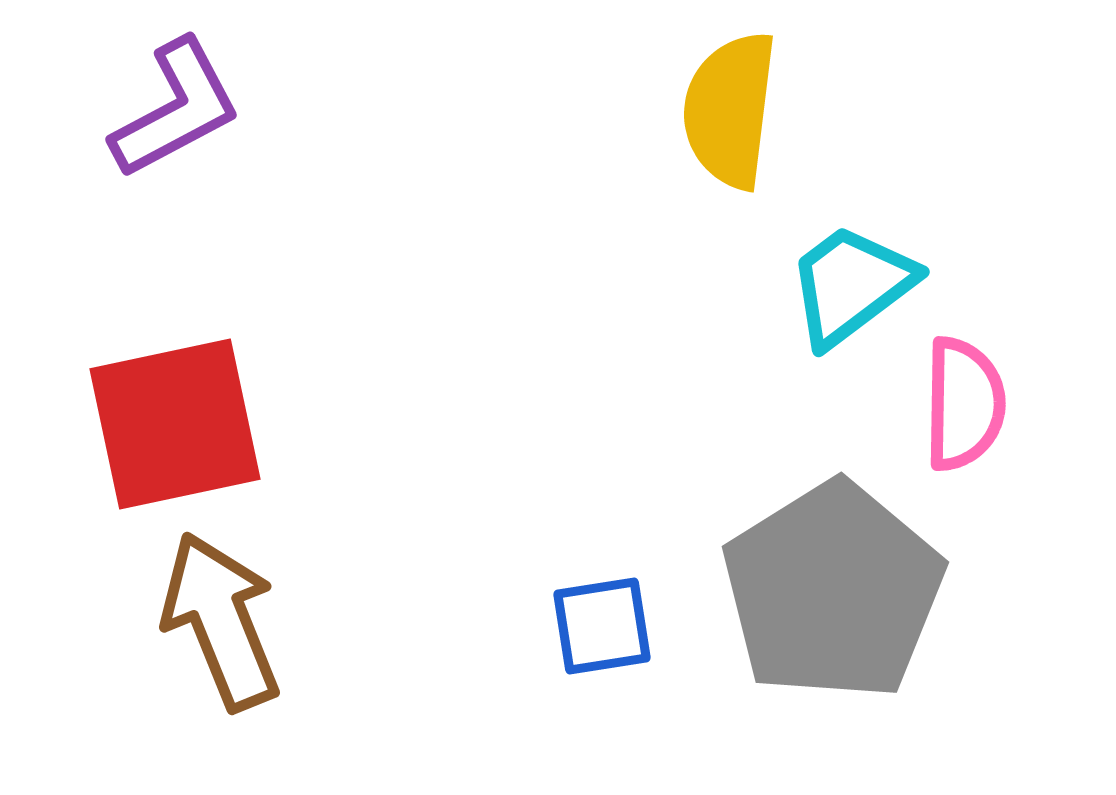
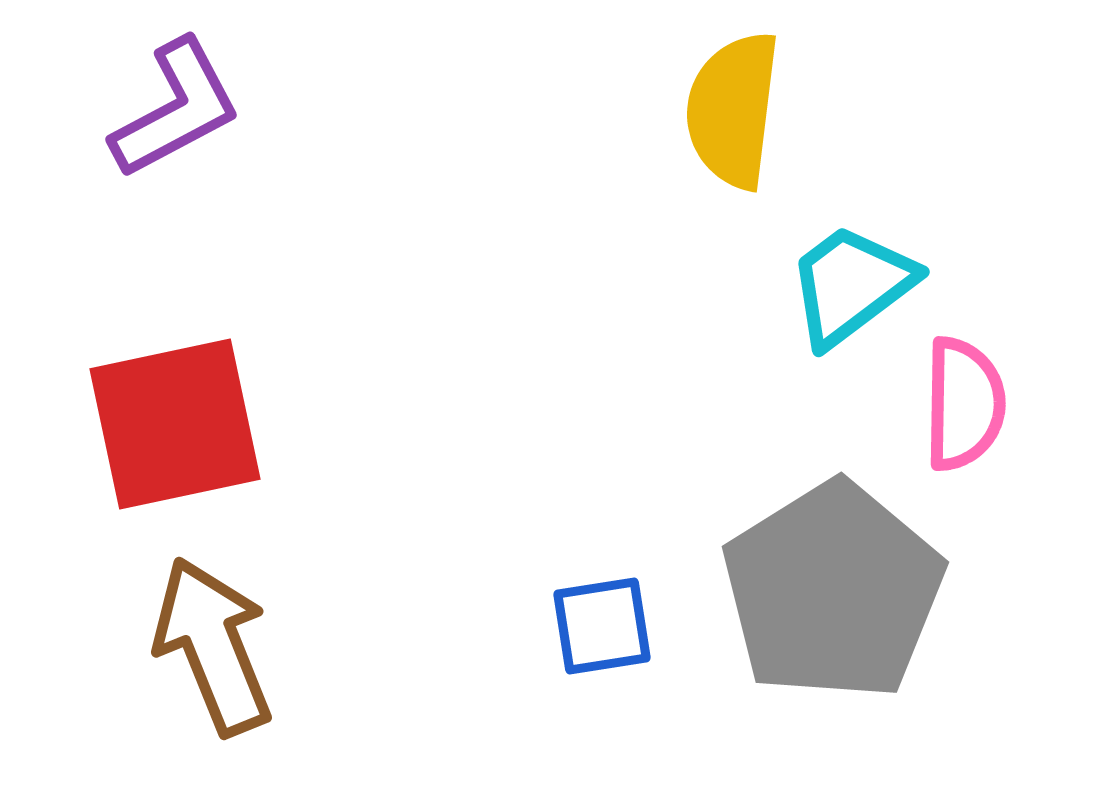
yellow semicircle: moved 3 px right
brown arrow: moved 8 px left, 25 px down
